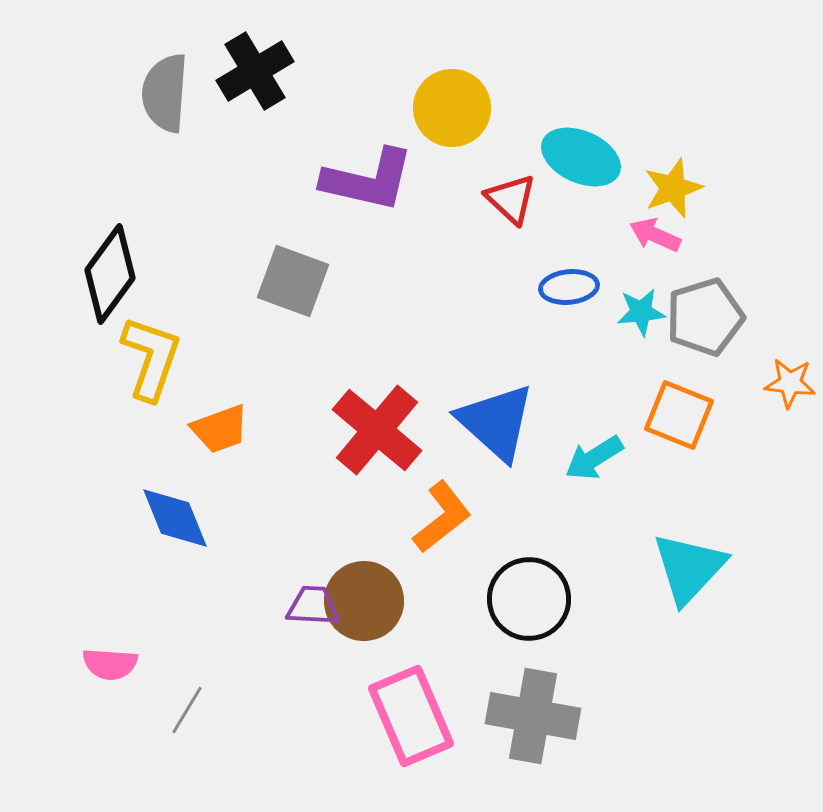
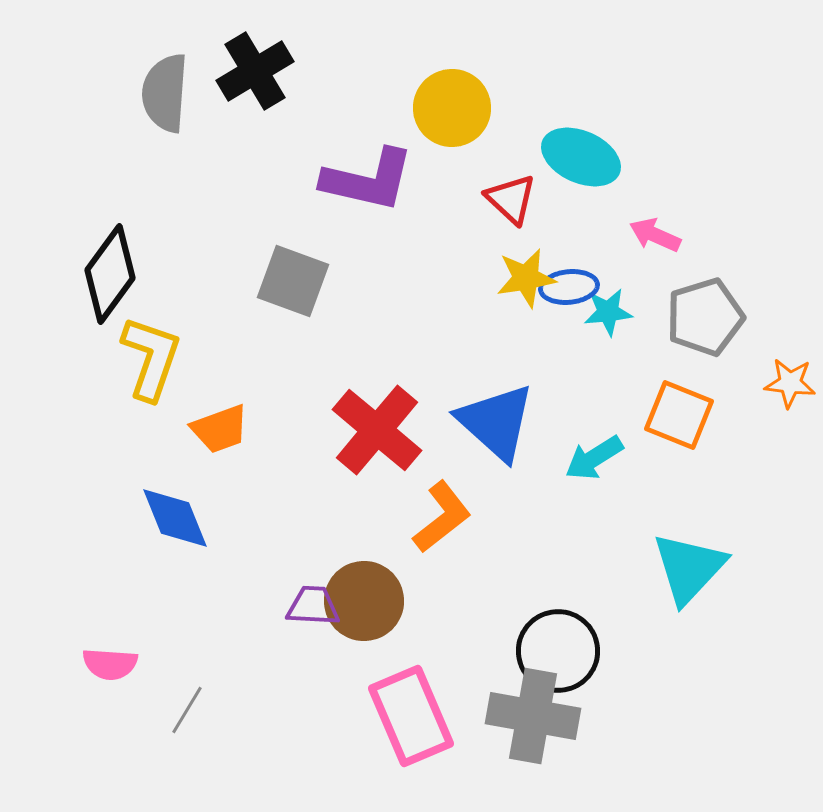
yellow star: moved 147 px left, 90 px down; rotated 10 degrees clockwise
cyan star: moved 33 px left
black circle: moved 29 px right, 52 px down
